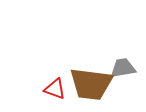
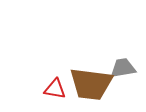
red triangle: rotated 10 degrees counterclockwise
